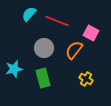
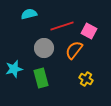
cyan semicircle: rotated 35 degrees clockwise
red line: moved 5 px right, 5 px down; rotated 40 degrees counterclockwise
pink square: moved 2 px left, 2 px up
green rectangle: moved 2 px left
